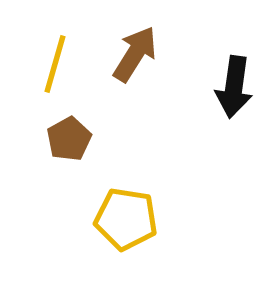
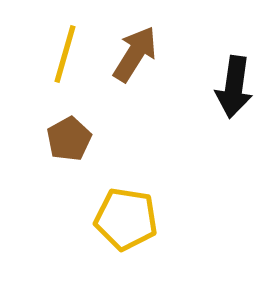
yellow line: moved 10 px right, 10 px up
